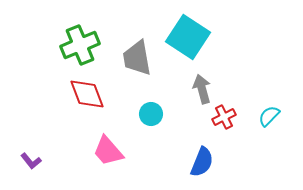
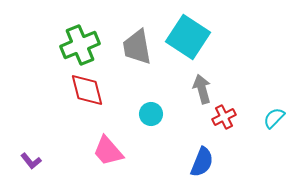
gray trapezoid: moved 11 px up
red diamond: moved 4 px up; rotated 6 degrees clockwise
cyan semicircle: moved 5 px right, 2 px down
